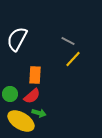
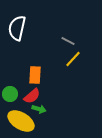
white semicircle: moved 11 px up; rotated 15 degrees counterclockwise
green arrow: moved 4 px up
